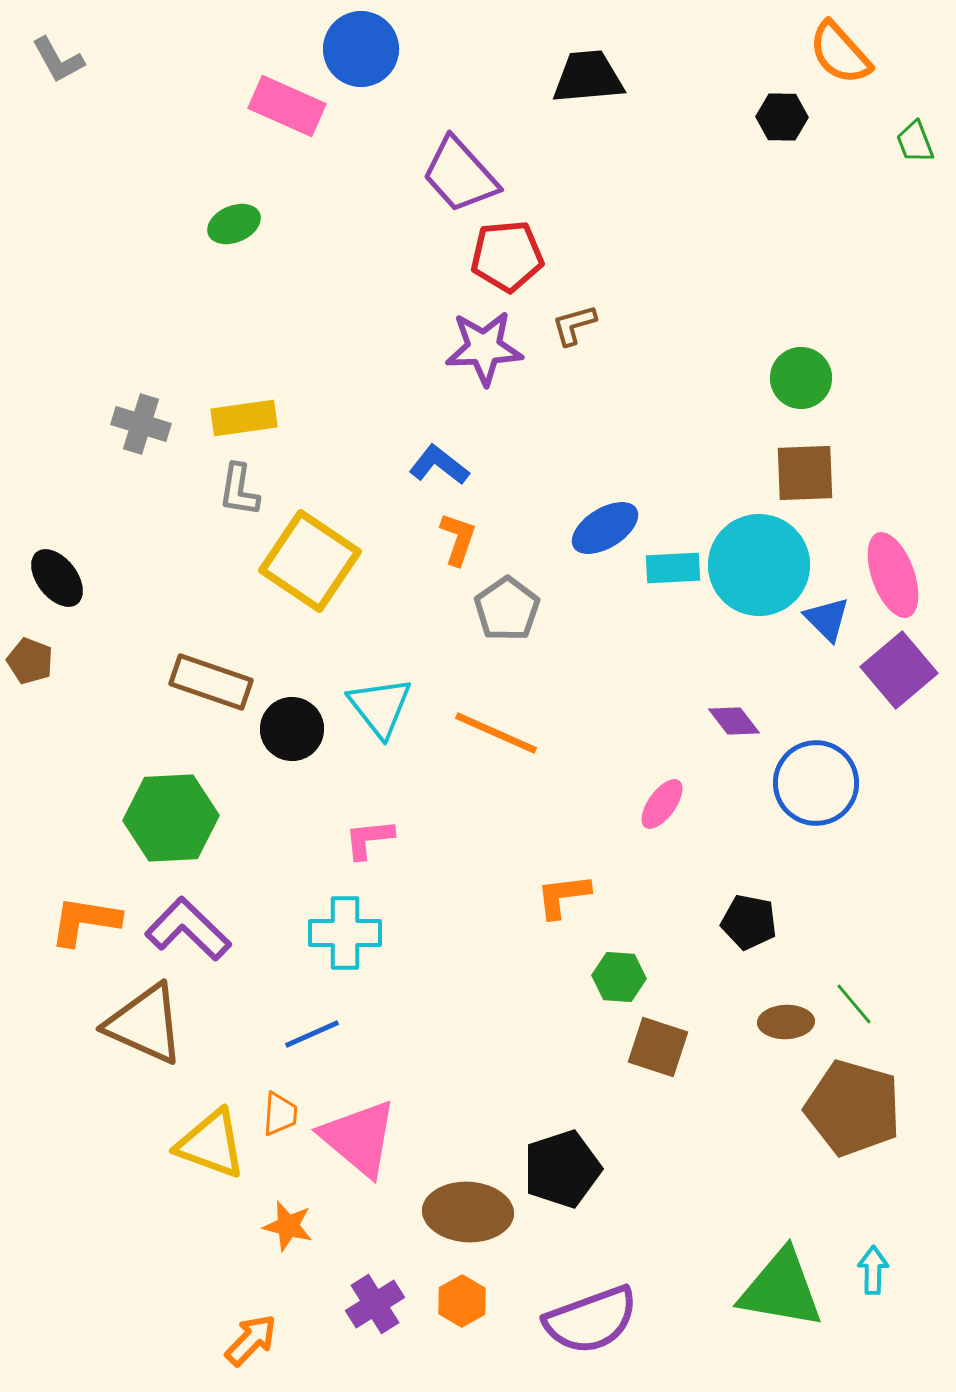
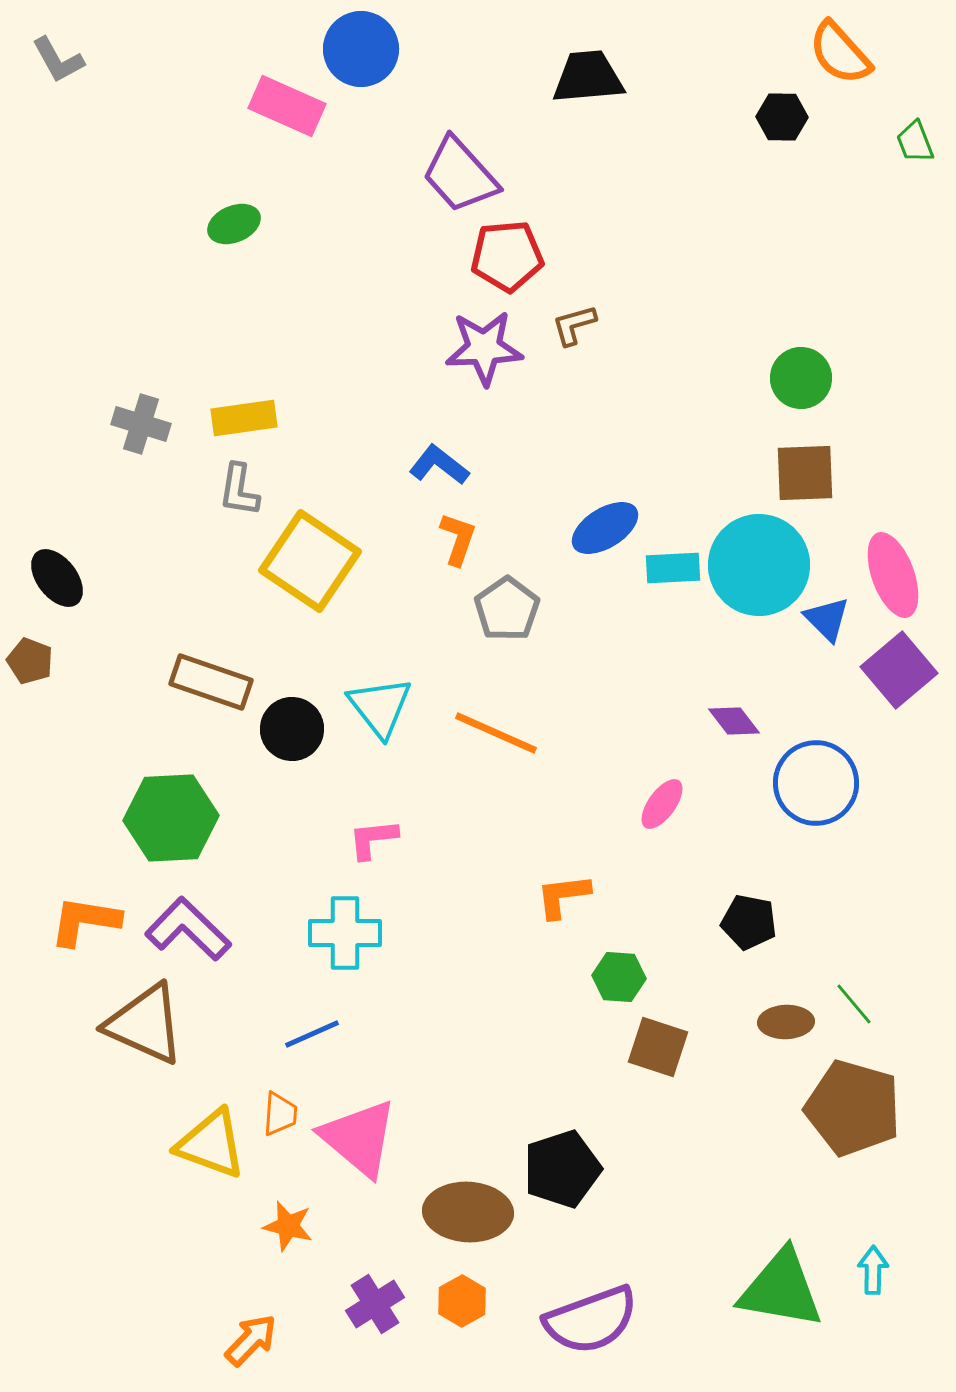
pink L-shape at (369, 839): moved 4 px right
